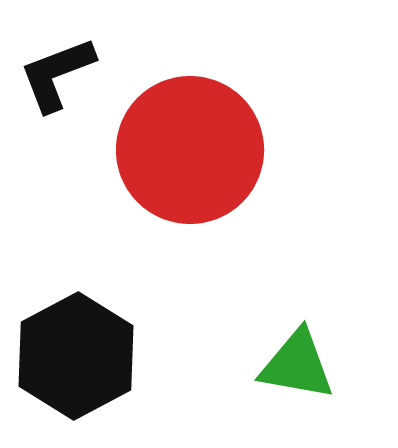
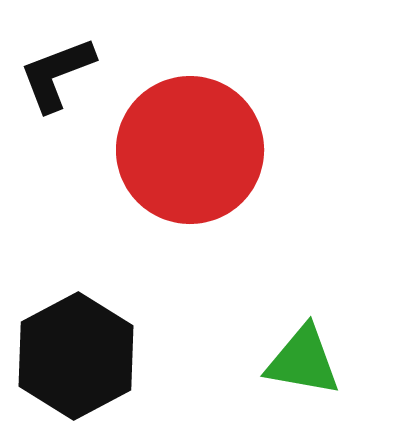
green triangle: moved 6 px right, 4 px up
